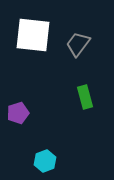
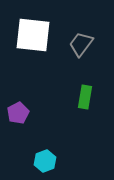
gray trapezoid: moved 3 px right
green rectangle: rotated 25 degrees clockwise
purple pentagon: rotated 10 degrees counterclockwise
